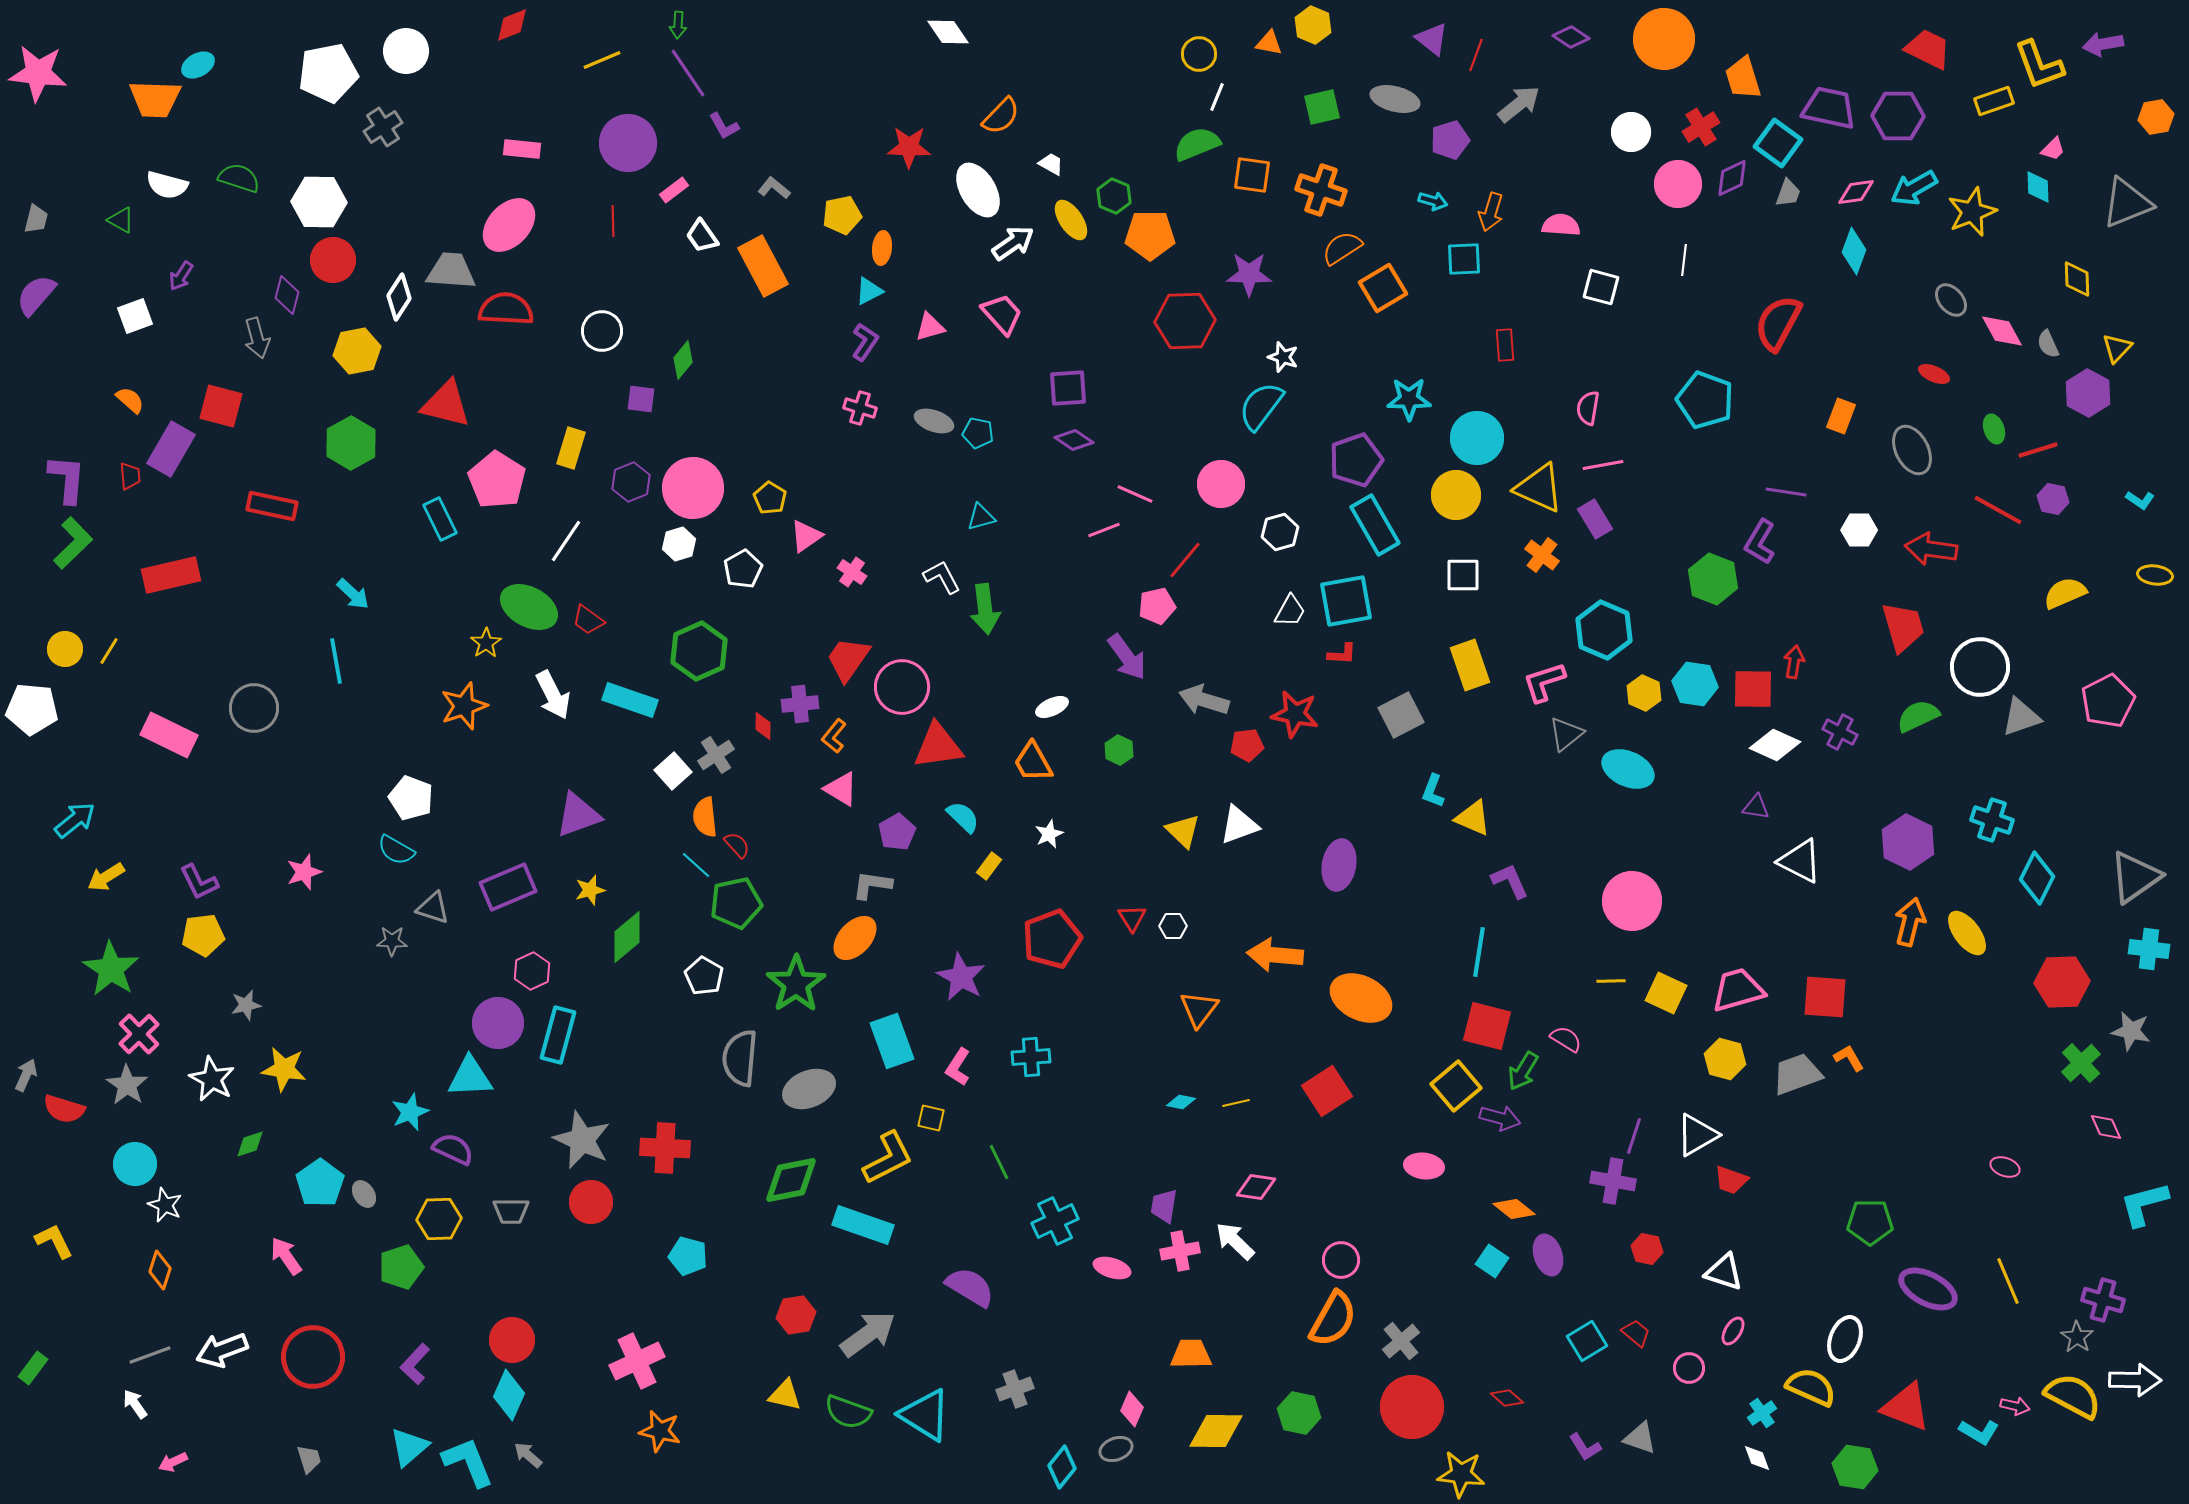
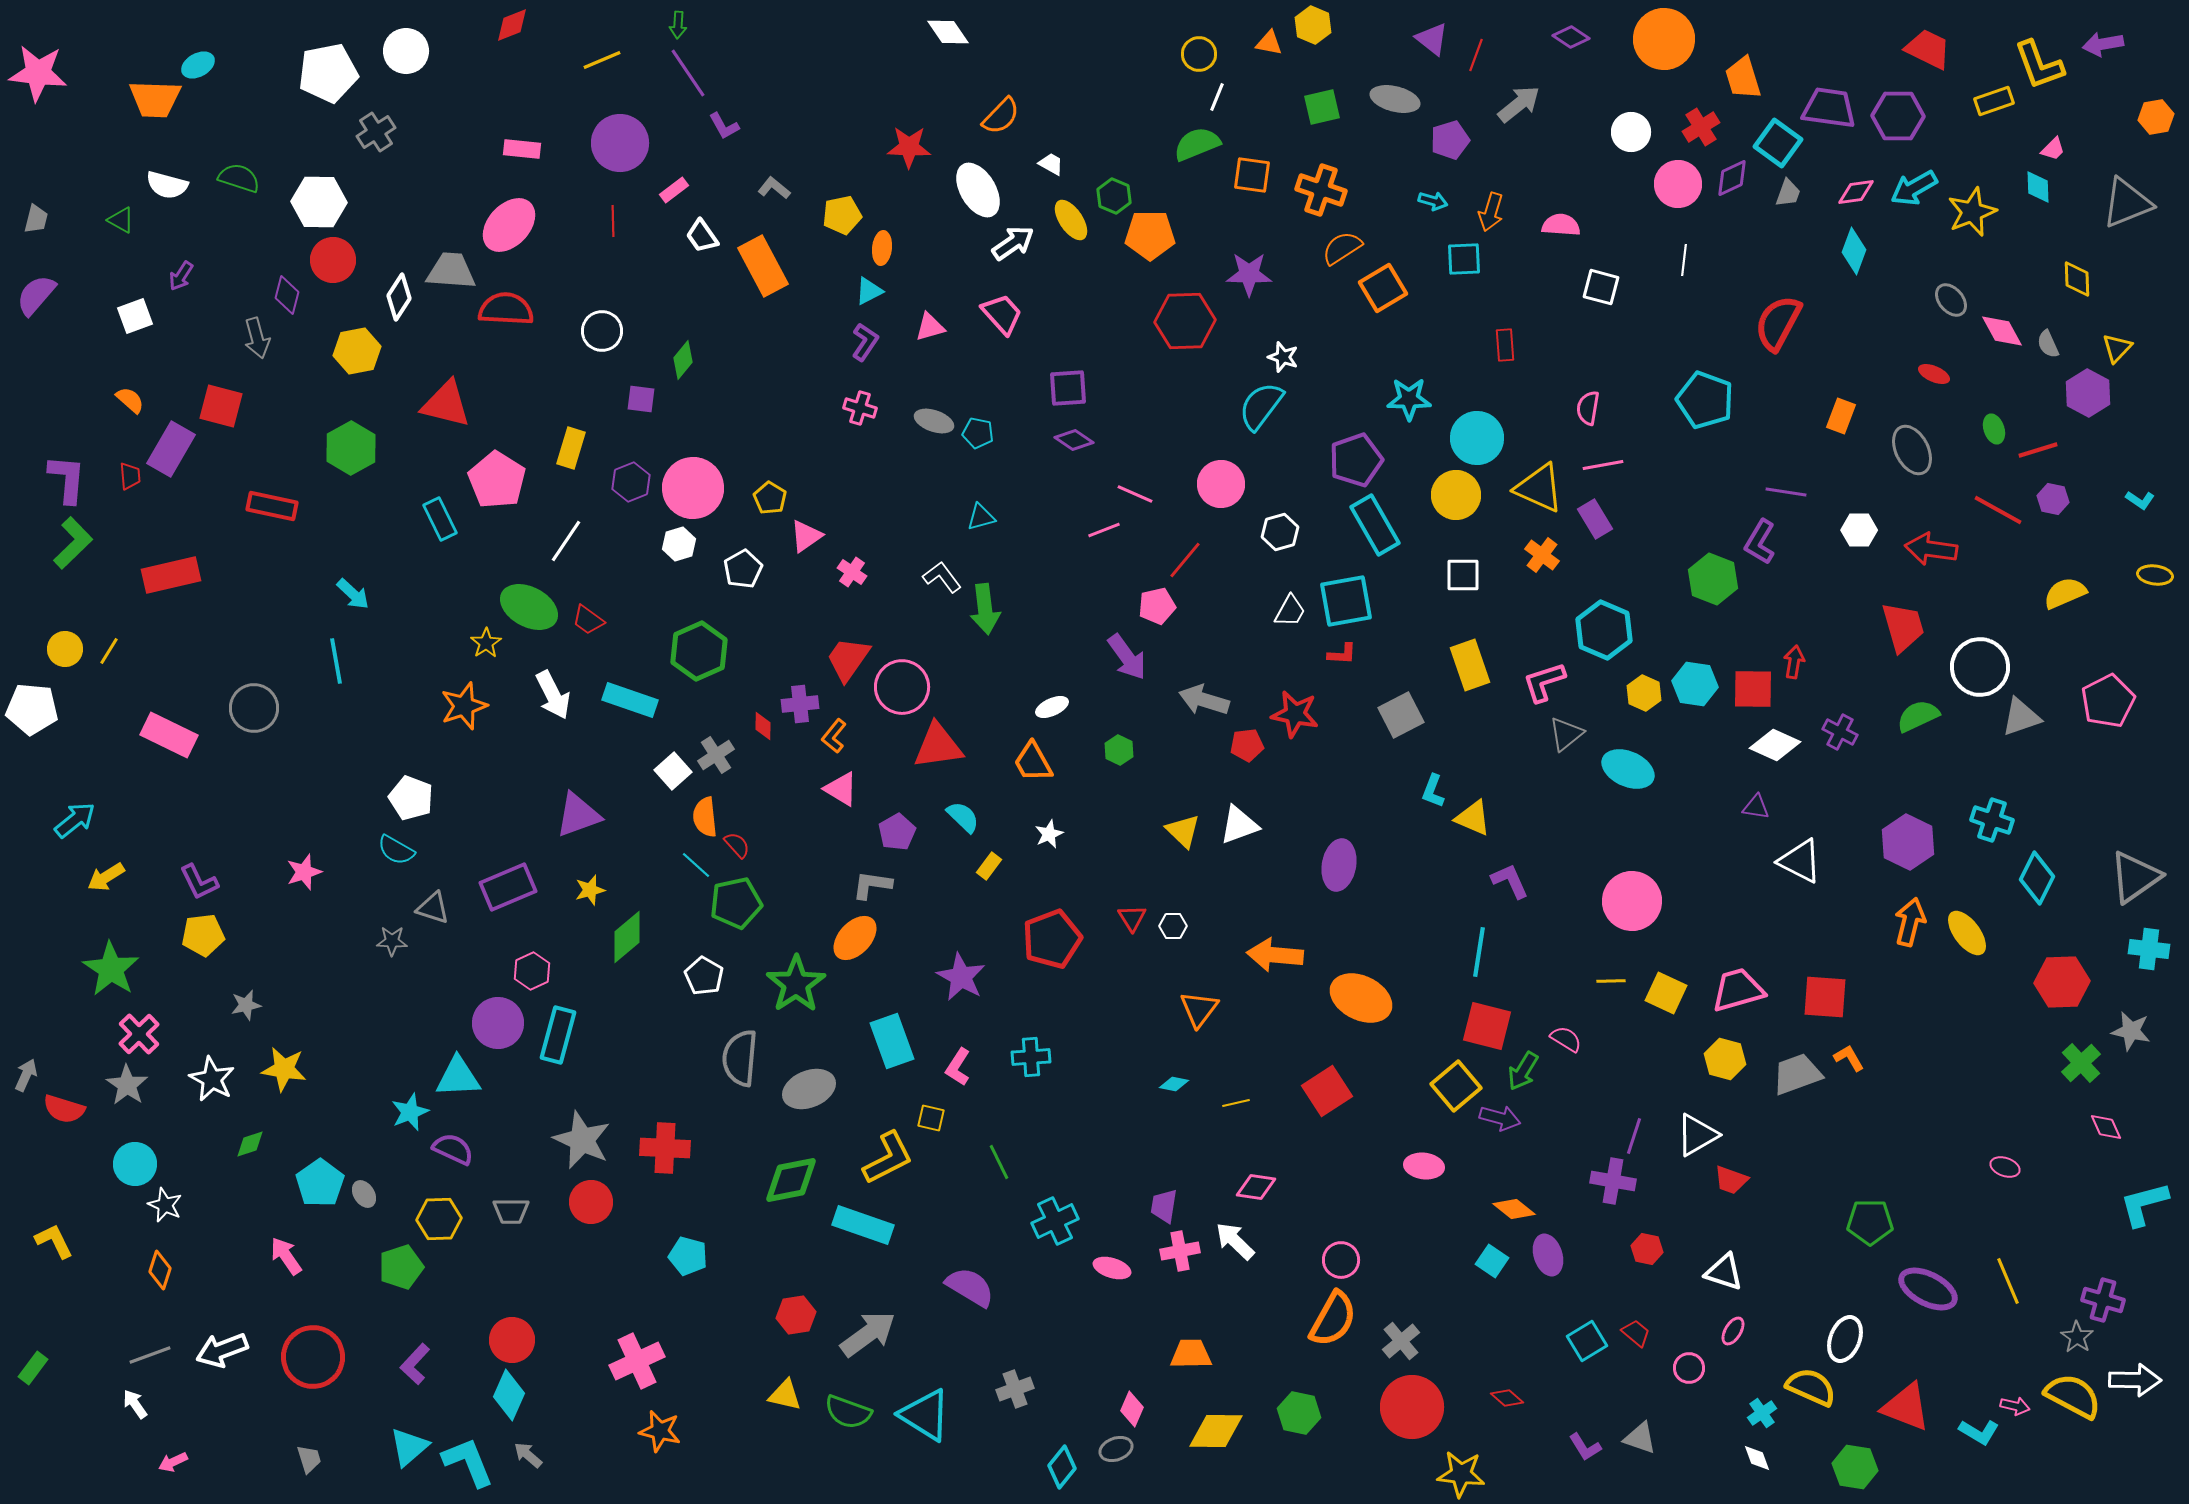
purple trapezoid at (1829, 108): rotated 4 degrees counterclockwise
gray cross at (383, 127): moved 7 px left, 5 px down
purple circle at (628, 143): moved 8 px left
green hexagon at (351, 443): moved 5 px down
white L-shape at (942, 577): rotated 9 degrees counterclockwise
cyan triangle at (470, 1077): moved 12 px left
cyan diamond at (1181, 1102): moved 7 px left, 18 px up
